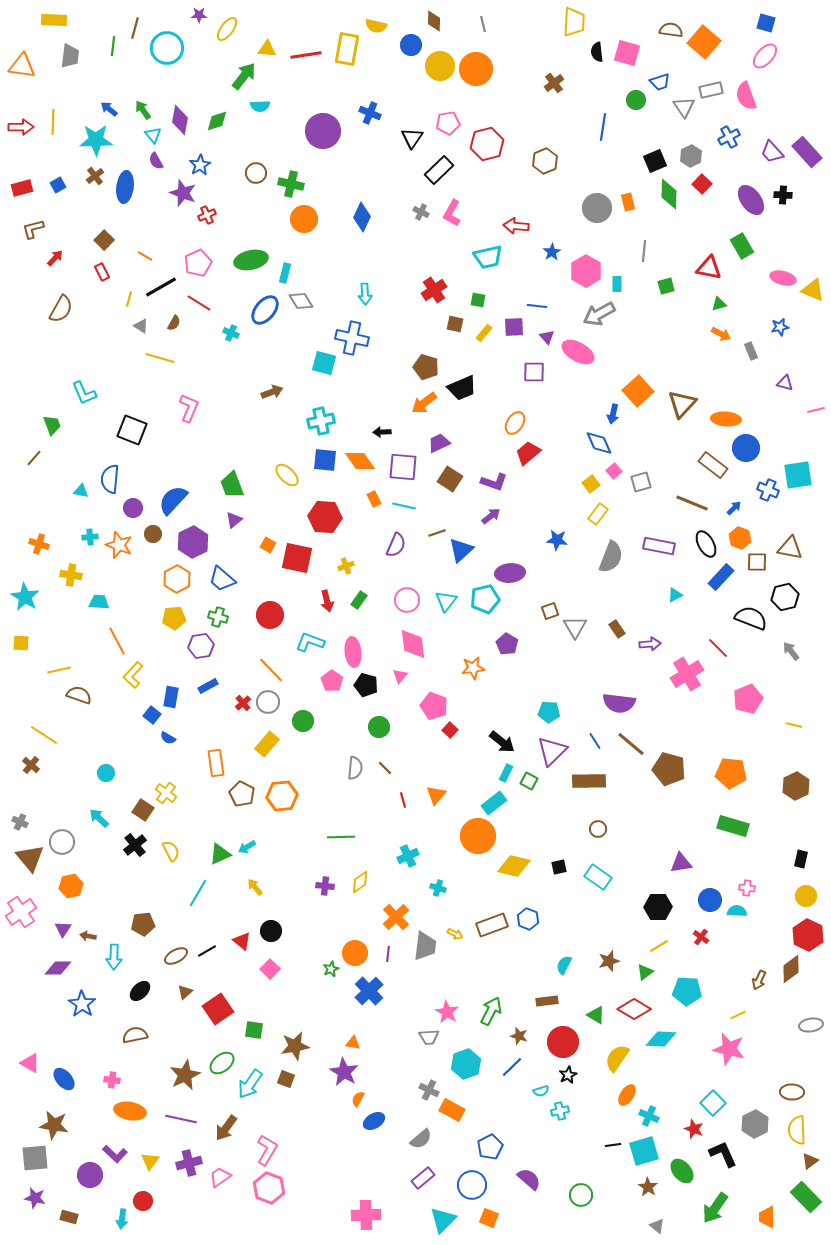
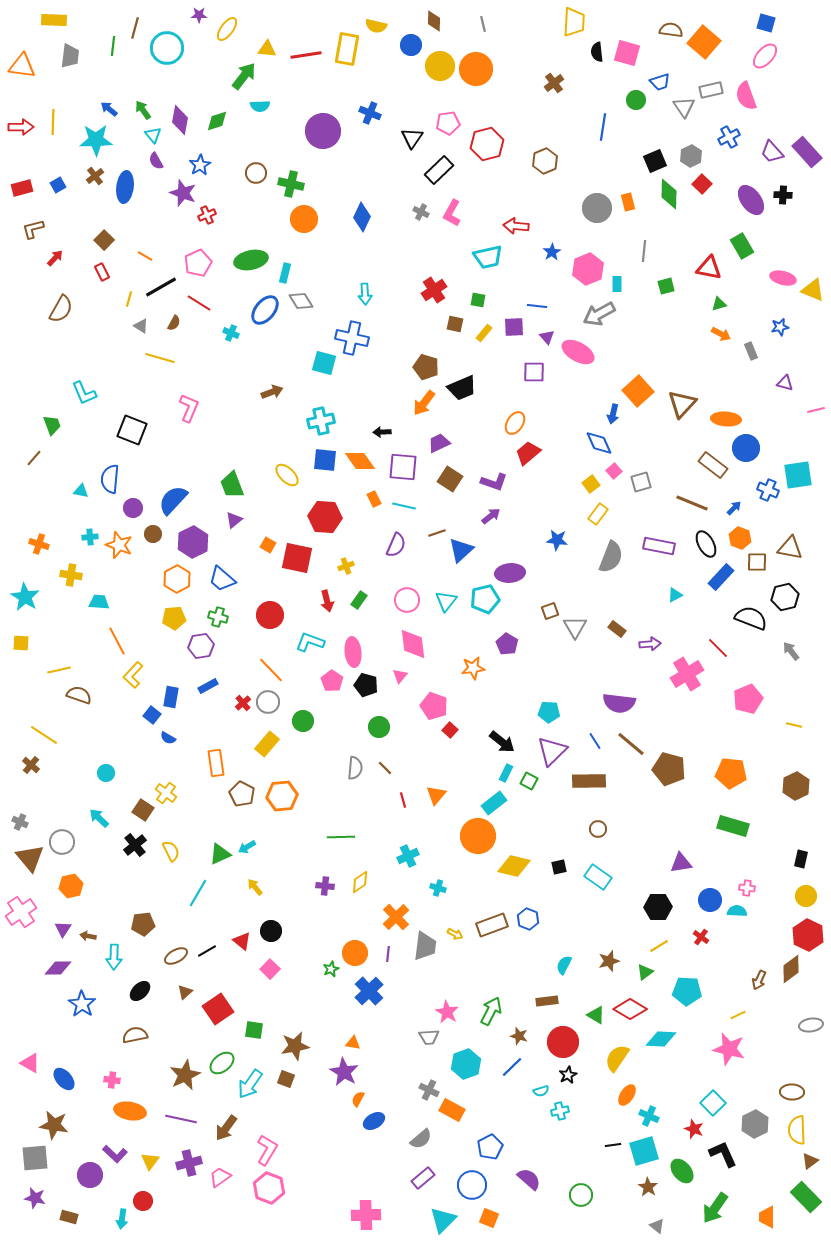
pink hexagon at (586, 271): moved 2 px right, 2 px up; rotated 8 degrees clockwise
orange arrow at (424, 403): rotated 16 degrees counterclockwise
brown rectangle at (617, 629): rotated 18 degrees counterclockwise
red diamond at (634, 1009): moved 4 px left
